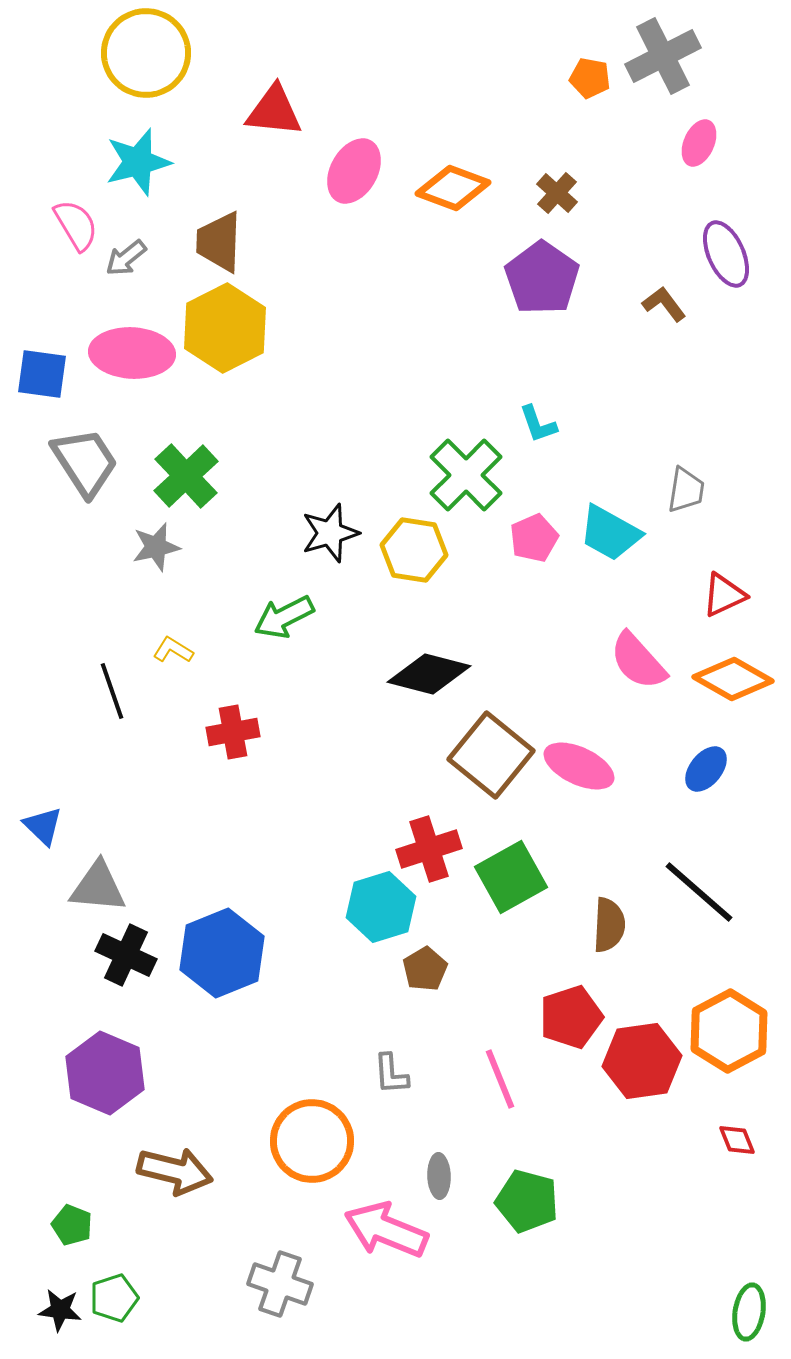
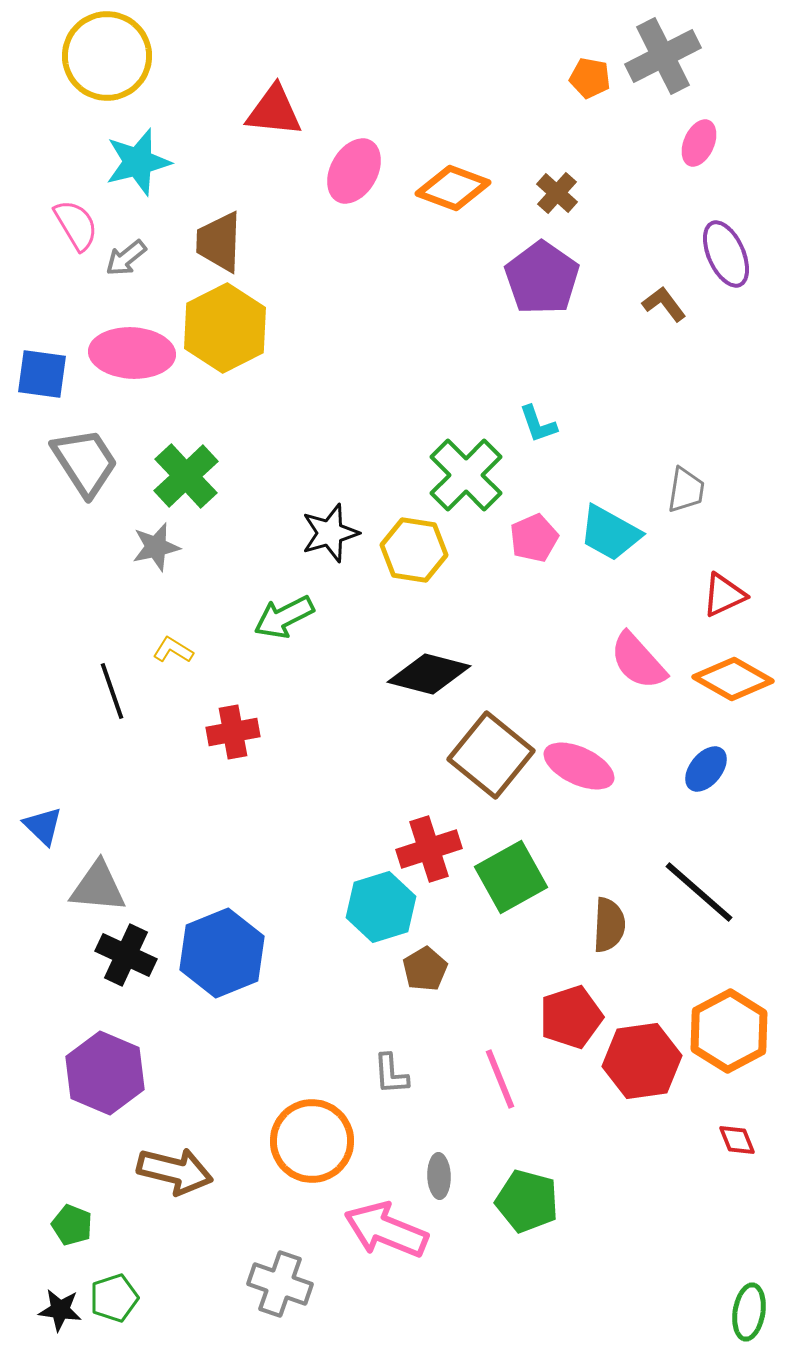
yellow circle at (146, 53): moved 39 px left, 3 px down
